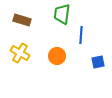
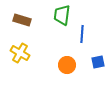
green trapezoid: moved 1 px down
blue line: moved 1 px right, 1 px up
orange circle: moved 10 px right, 9 px down
